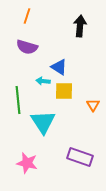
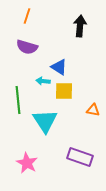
orange triangle: moved 5 px down; rotated 48 degrees counterclockwise
cyan triangle: moved 2 px right, 1 px up
pink star: rotated 15 degrees clockwise
